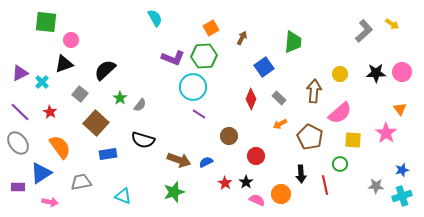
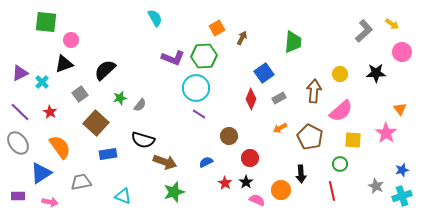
orange square at (211, 28): moved 6 px right
blue square at (264, 67): moved 6 px down
pink circle at (402, 72): moved 20 px up
cyan circle at (193, 87): moved 3 px right, 1 px down
gray square at (80, 94): rotated 14 degrees clockwise
green star at (120, 98): rotated 24 degrees clockwise
gray rectangle at (279, 98): rotated 72 degrees counterclockwise
pink semicircle at (340, 113): moved 1 px right, 2 px up
orange arrow at (280, 124): moved 4 px down
red circle at (256, 156): moved 6 px left, 2 px down
brown arrow at (179, 160): moved 14 px left, 2 px down
red line at (325, 185): moved 7 px right, 6 px down
gray star at (376, 186): rotated 21 degrees clockwise
purple rectangle at (18, 187): moved 9 px down
orange circle at (281, 194): moved 4 px up
